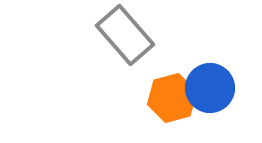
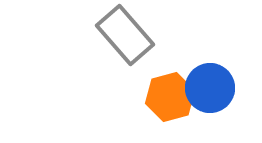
orange hexagon: moved 2 px left, 1 px up
